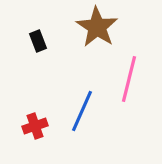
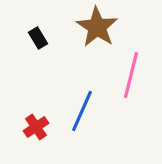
black rectangle: moved 3 px up; rotated 10 degrees counterclockwise
pink line: moved 2 px right, 4 px up
red cross: moved 1 px right, 1 px down; rotated 15 degrees counterclockwise
